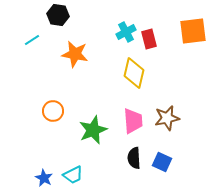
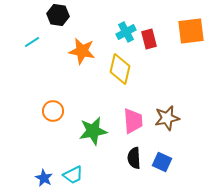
orange square: moved 2 px left
cyan line: moved 2 px down
orange star: moved 7 px right, 3 px up
yellow diamond: moved 14 px left, 4 px up
green star: moved 1 px down; rotated 12 degrees clockwise
